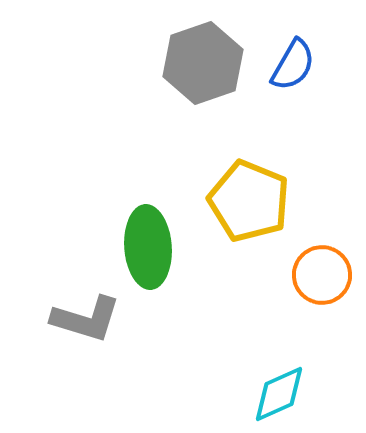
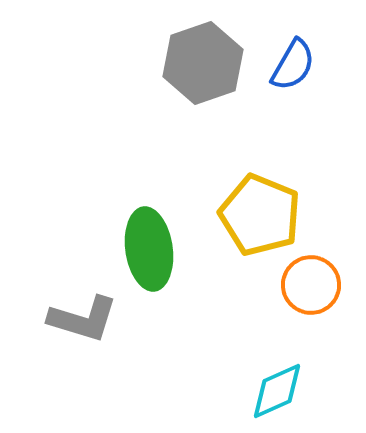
yellow pentagon: moved 11 px right, 14 px down
green ellipse: moved 1 px right, 2 px down; rotated 4 degrees counterclockwise
orange circle: moved 11 px left, 10 px down
gray L-shape: moved 3 px left
cyan diamond: moved 2 px left, 3 px up
